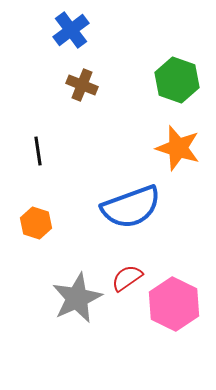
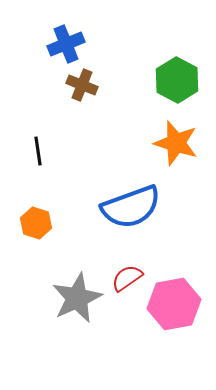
blue cross: moved 5 px left, 14 px down; rotated 15 degrees clockwise
green hexagon: rotated 9 degrees clockwise
orange star: moved 2 px left, 5 px up
pink hexagon: rotated 24 degrees clockwise
